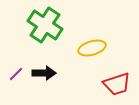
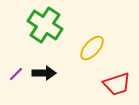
yellow ellipse: rotated 32 degrees counterclockwise
